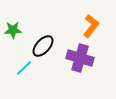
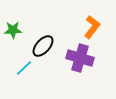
orange L-shape: moved 1 px right, 1 px down
